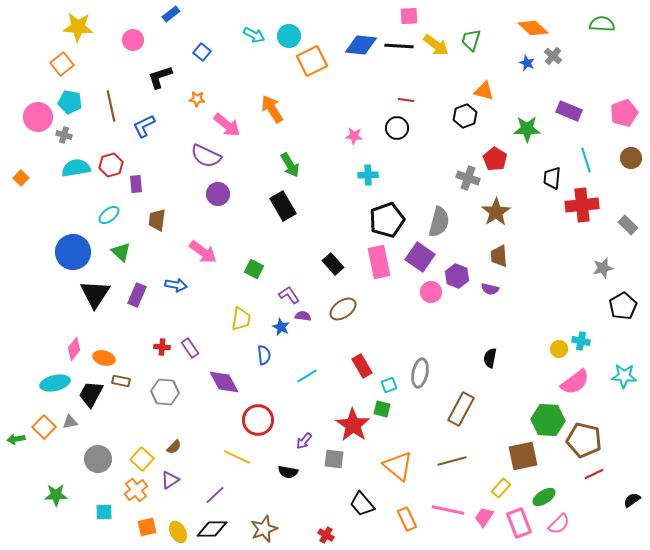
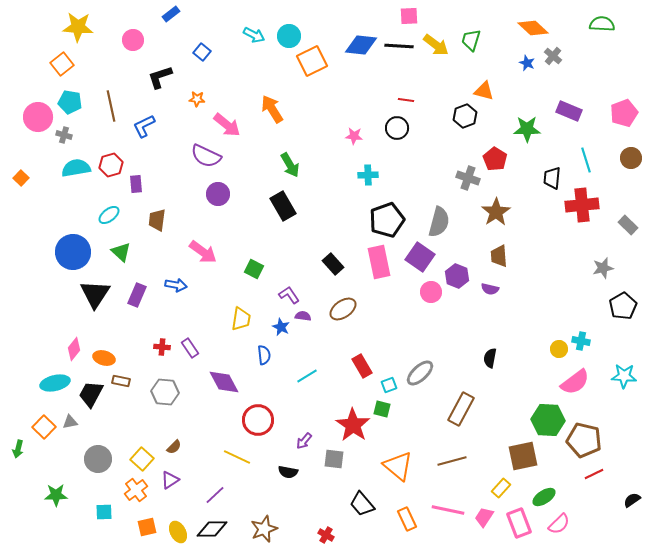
gray ellipse at (420, 373): rotated 36 degrees clockwise
green arrow at (16, 439): moved 2 px right, 10 px down; rotated 66 degrees counterclockwise
